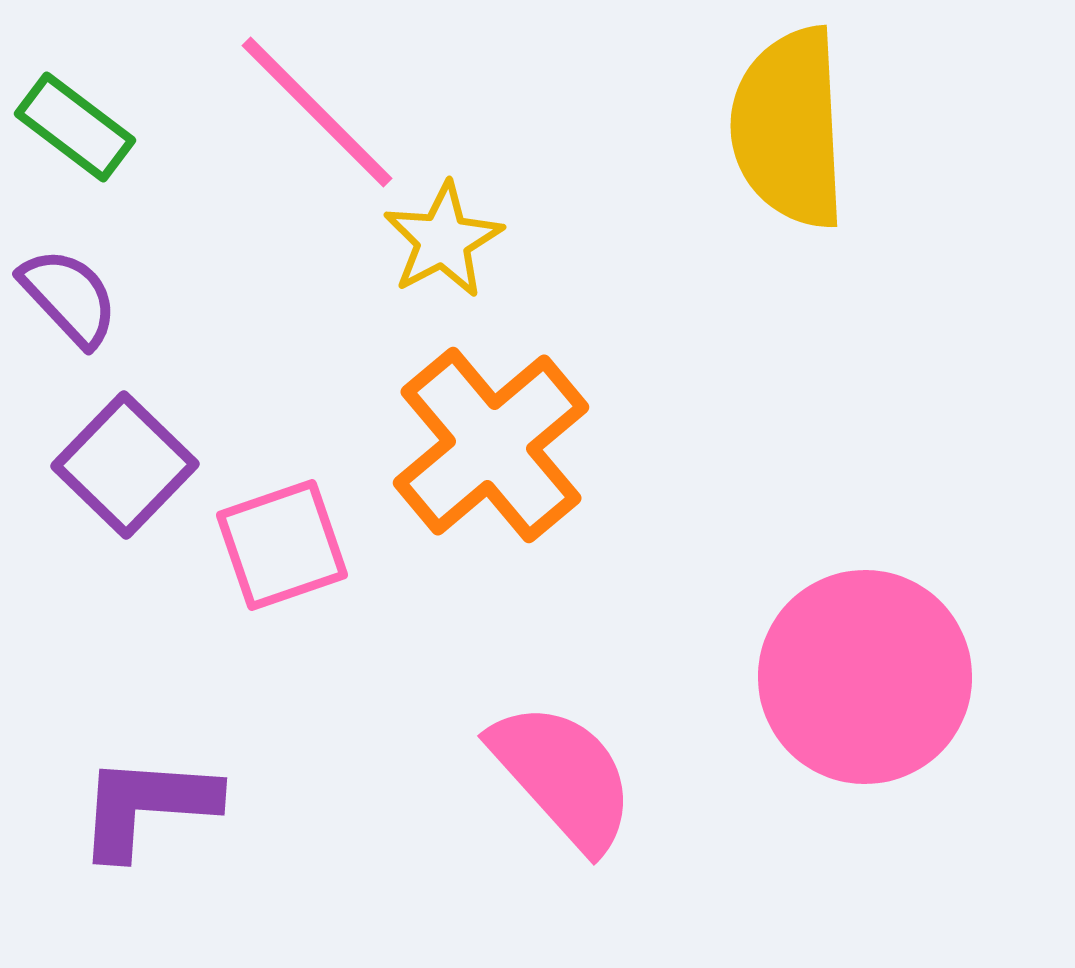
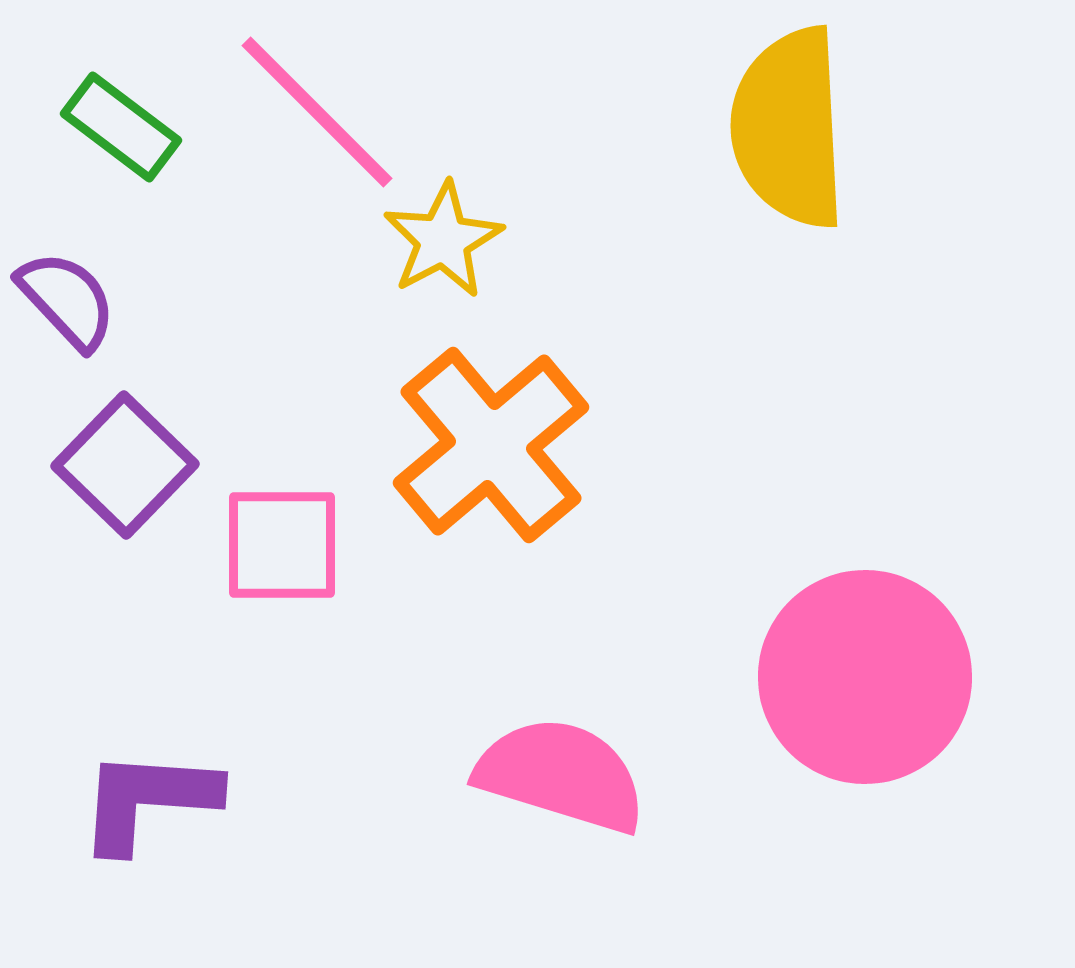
green rectangle: moved 46 px right
purple semicircle: moved 2 px left, 3 px down
pink square: rotated 19 degrees clockwise
pink semicircle: moved 2 px left, 1 px up; rotated 31 degrees counterclockwise
purple L-shape: moved 1 px right, 6 px up
